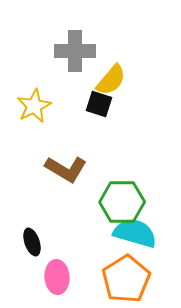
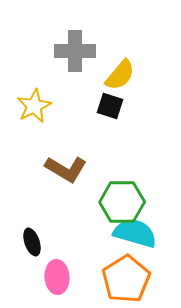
yellow semicircle: moved 9 px right, 5 px up
black square: moved 11 px right, 2 px down
